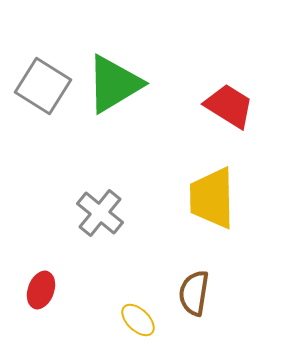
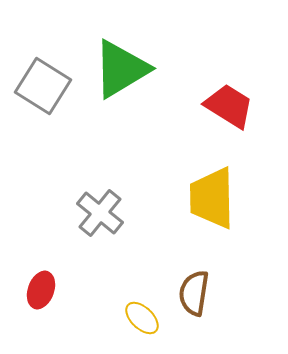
green triangle: moved 7 px right, 15 px up
yellow ellipse: moved 4 px right, 2 px up
